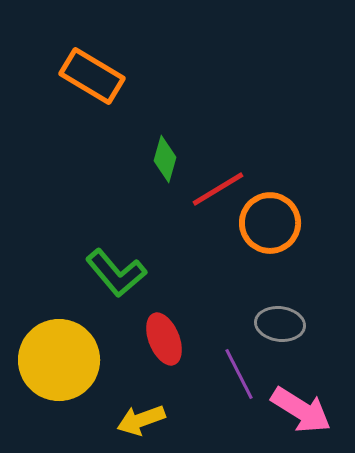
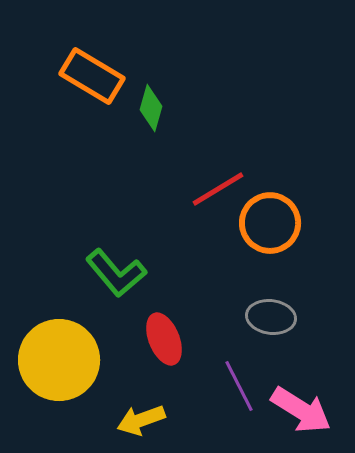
green diamond: moved 14 px left, 51 px up
gray ellipse: moved 9 px left, 7 px up
purple line: moved 12 px down
